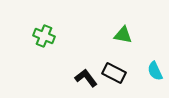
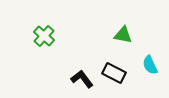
green cross: rotated 20 degrees clockwise
cyan semicircle: moved 5 px left, 6 px up
black L-shape: moved 4 px left, 1 px down
